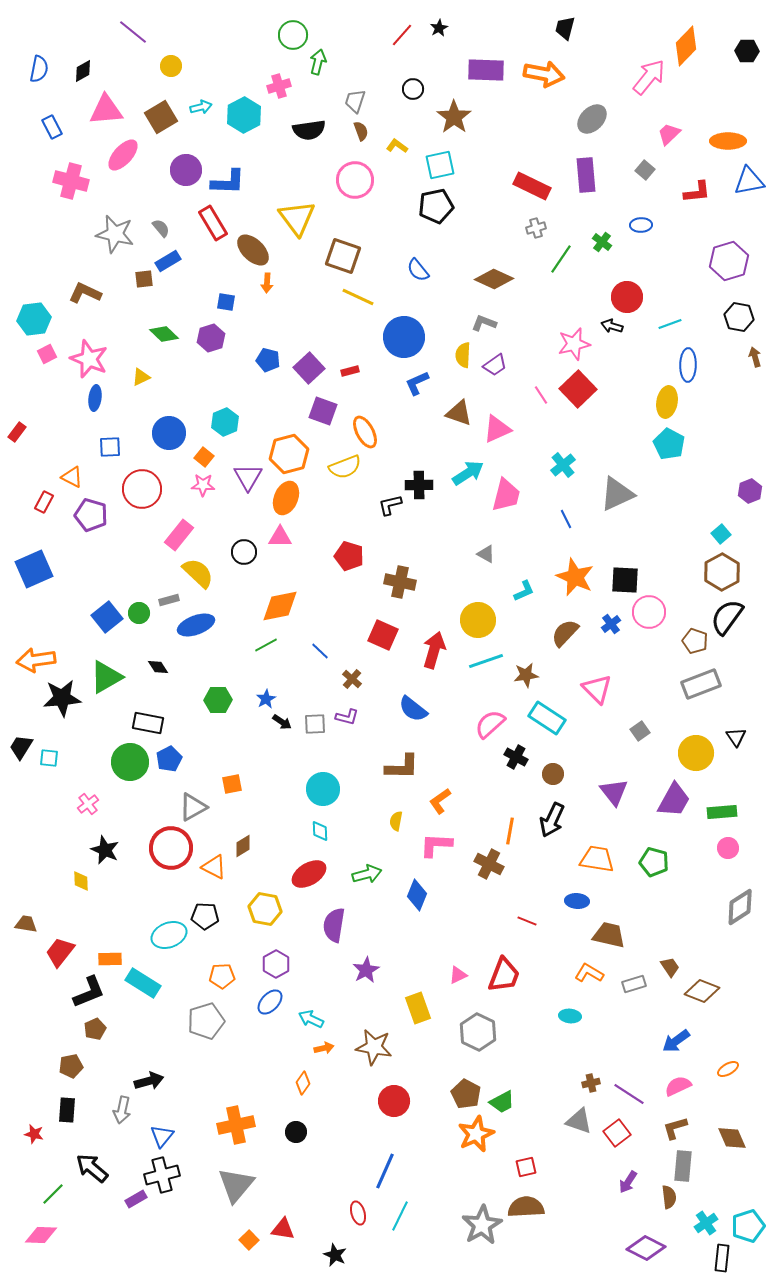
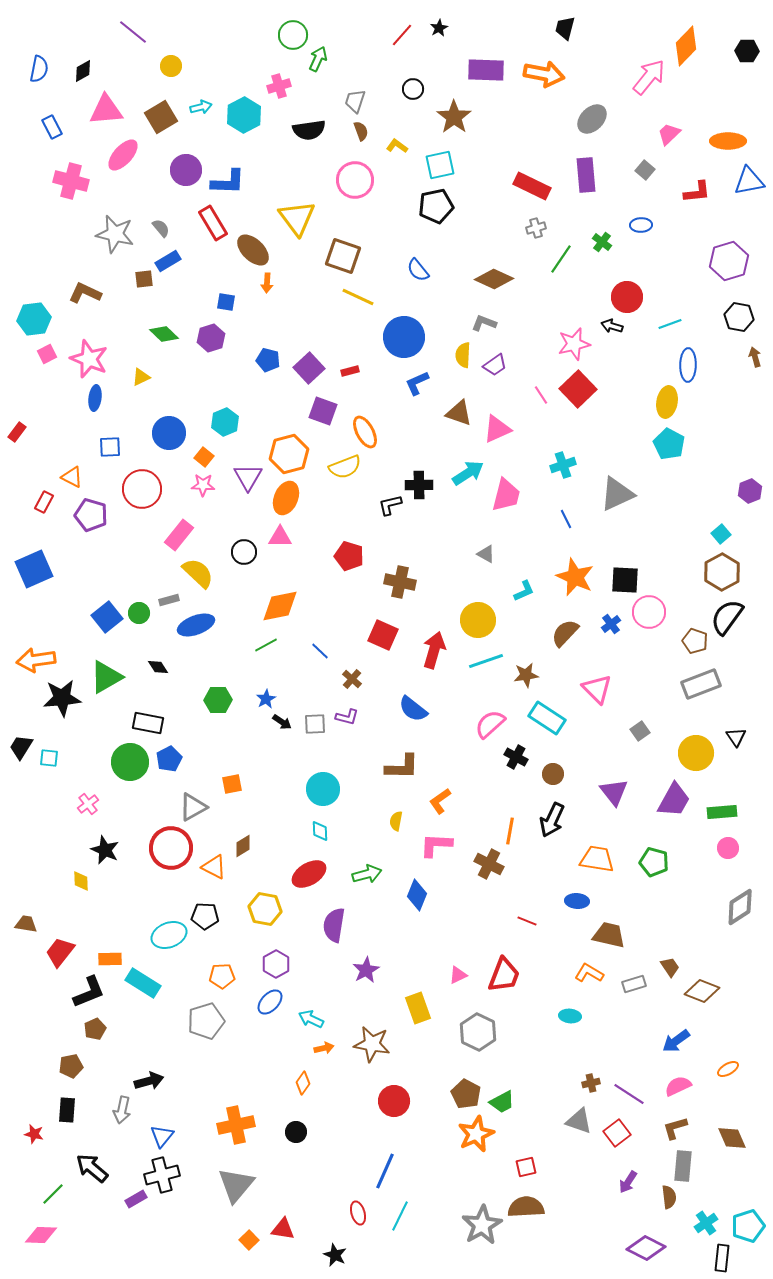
green arrow at (318, 62): moved 3 px up; rotated 10 degrees clockwise
cyan cross at (563, 465): rotated 20 degrees clockwise
brown star at (374, 1047): moved 2 px left, 3 px up
